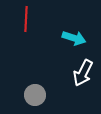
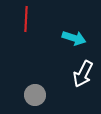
white arrow: moved 1 px down
